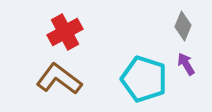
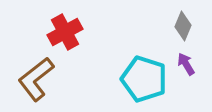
brown L-shape: moved 23 px left; rotated 75 degrees counterclockwise
